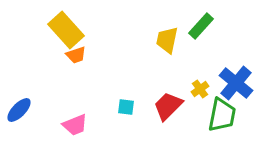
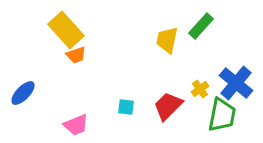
blue ellipse: moved 4 px right, 17 px up
pink trapezoid: moved 1 px right
